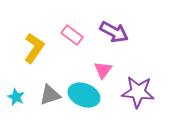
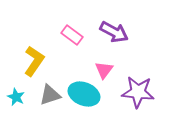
yellow L-shape: moved 13 px down
pink triangle: moved 1 px right
cyan ellipse: moved 1 px up
